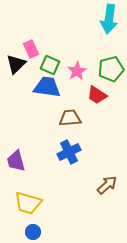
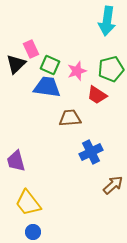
cyan arrow: moved 2 px left, 2 px down
pink star: rotated 12 degrees clockwise
blue cross: moved 22 px right
brown arrow: moved 6 px right
yellow trapezoid: rotated 36 degrees clockwise
